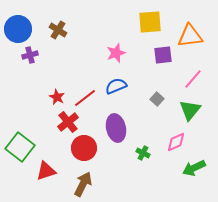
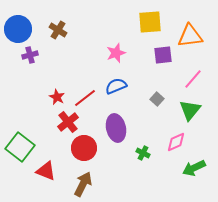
red triangle: rotated 40 degrees clockwise
